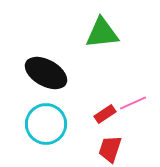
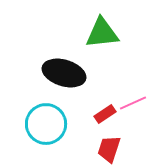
black ellipse: moved 18 px right; rotated 12 degrees counterclockwise
red trapezoid: moved 1 px left
